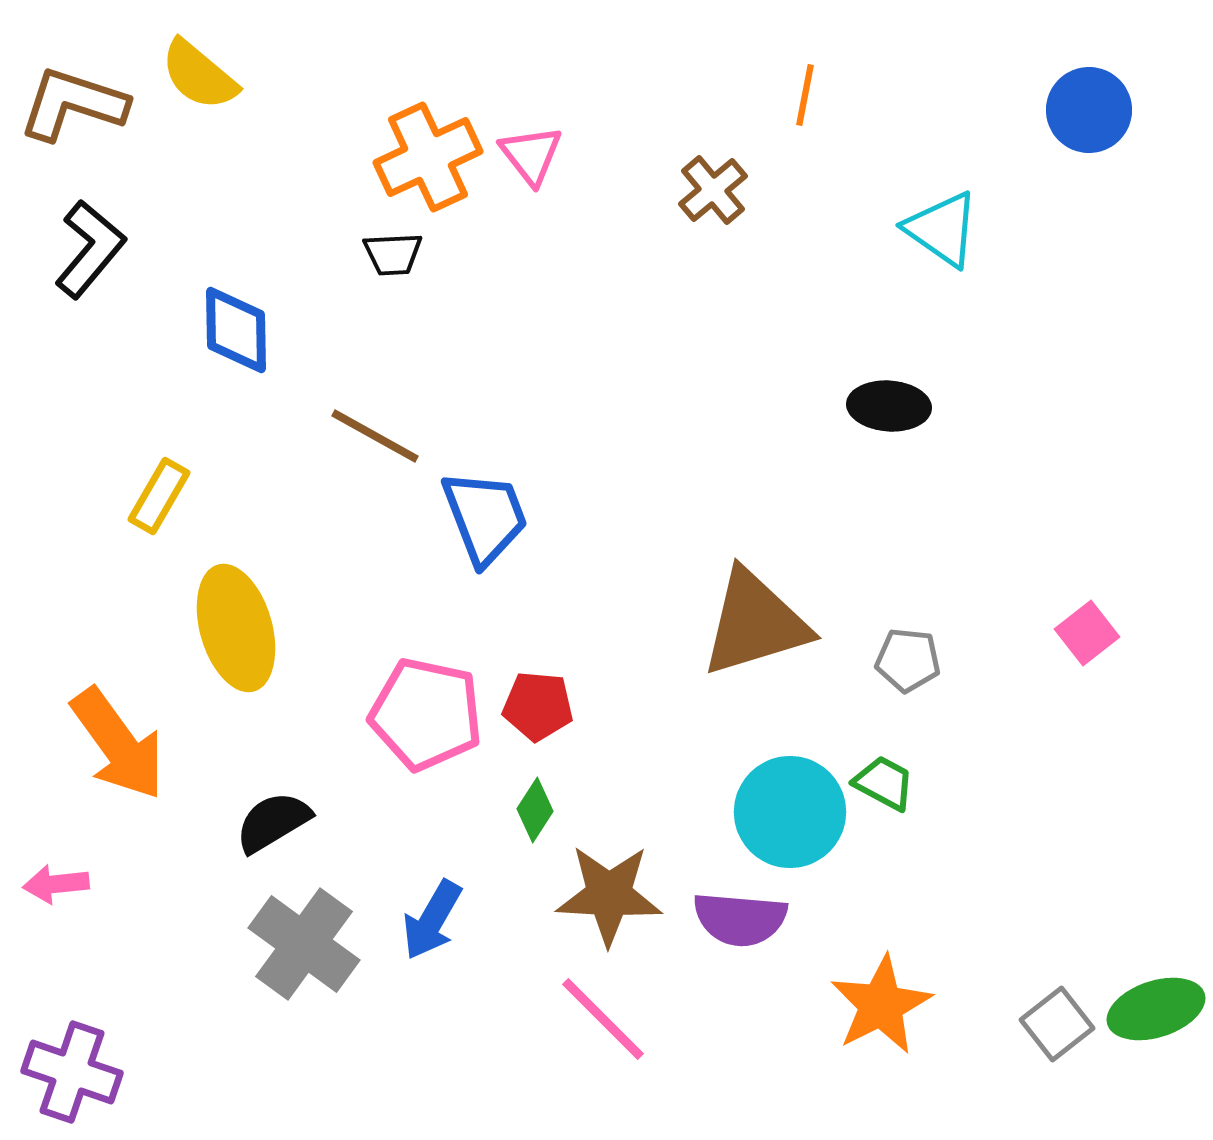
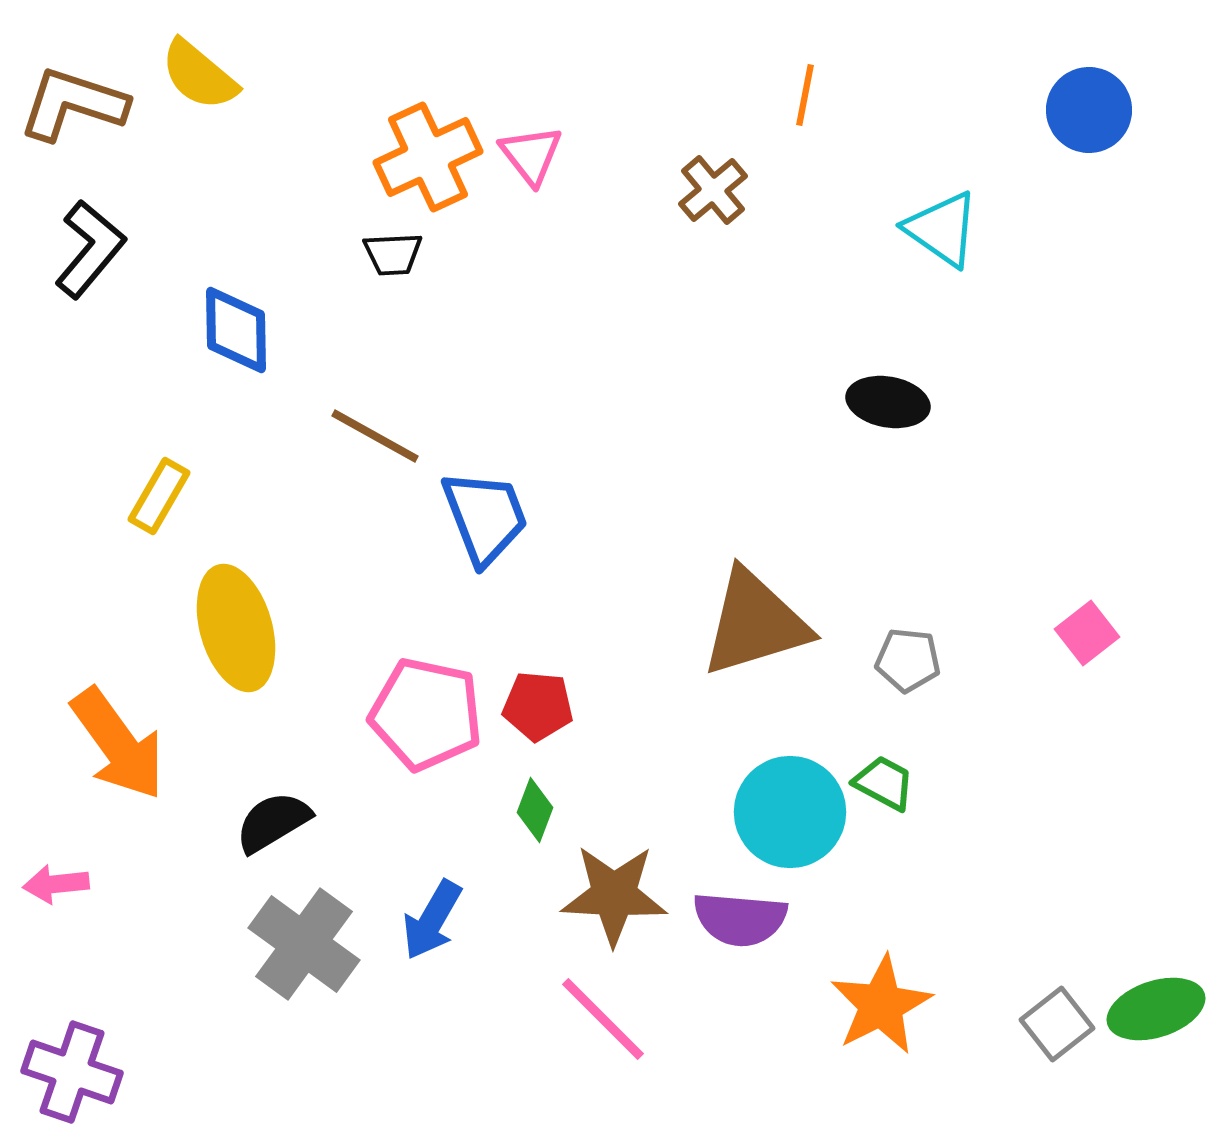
black ellipse: moved 1 px left, 4 px up; rotated 6 degrees clockwise
green diamond: rotated 12 degrees counterclockwise
brown star: moved 5 px right
